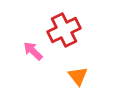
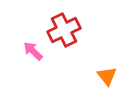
orange triangle: moved 29 px right
